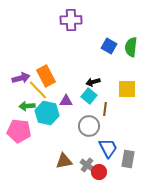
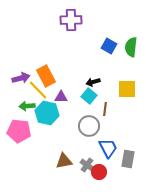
purple triangle: moved 5 px left, 4 px up
